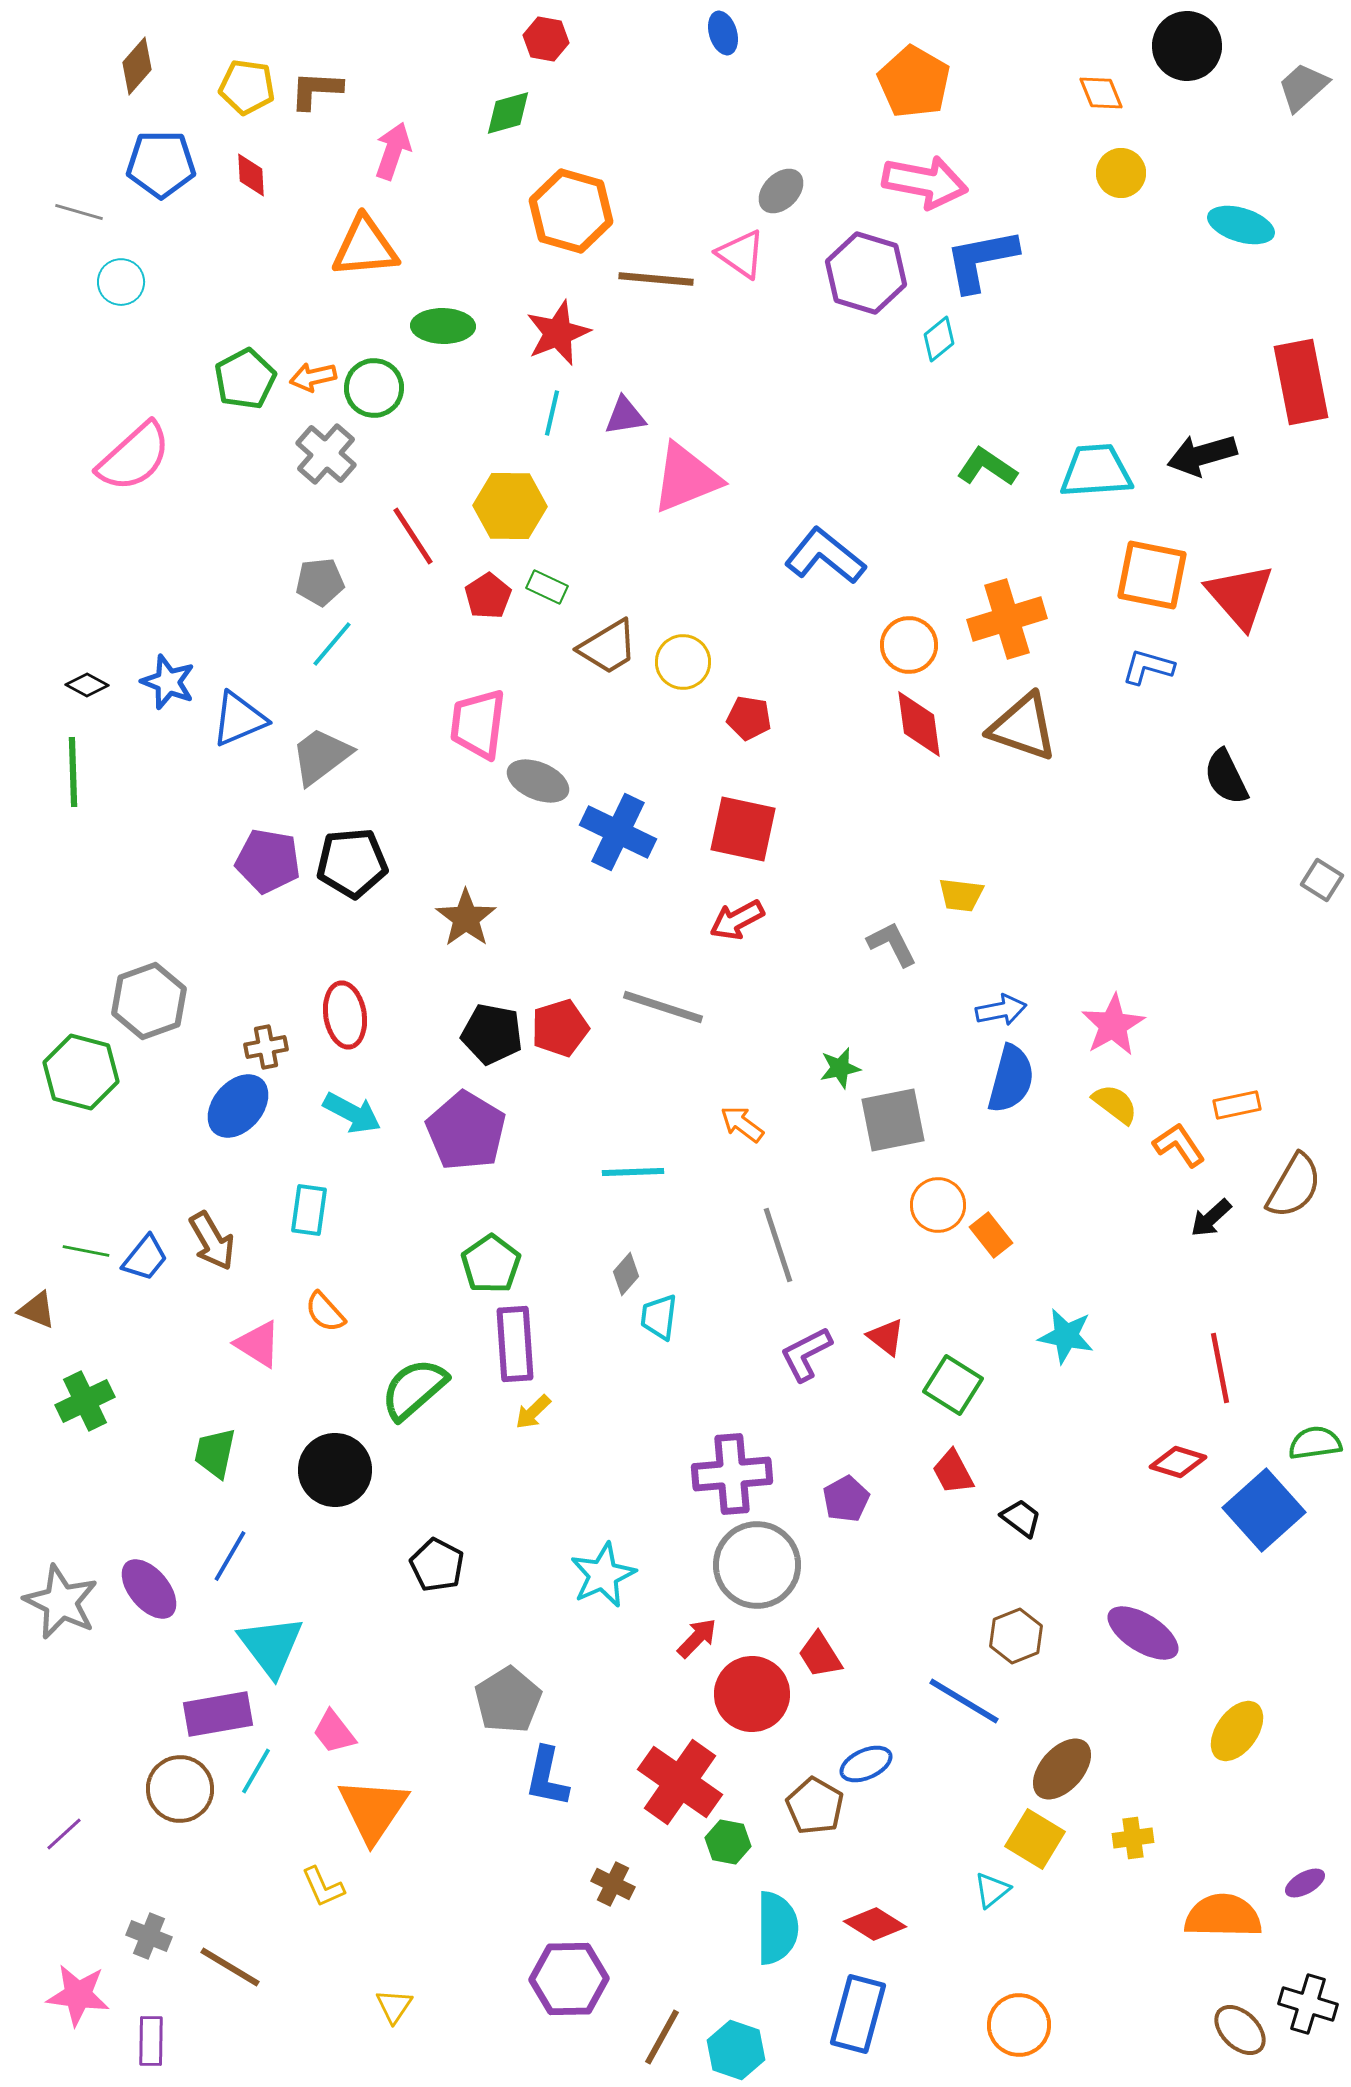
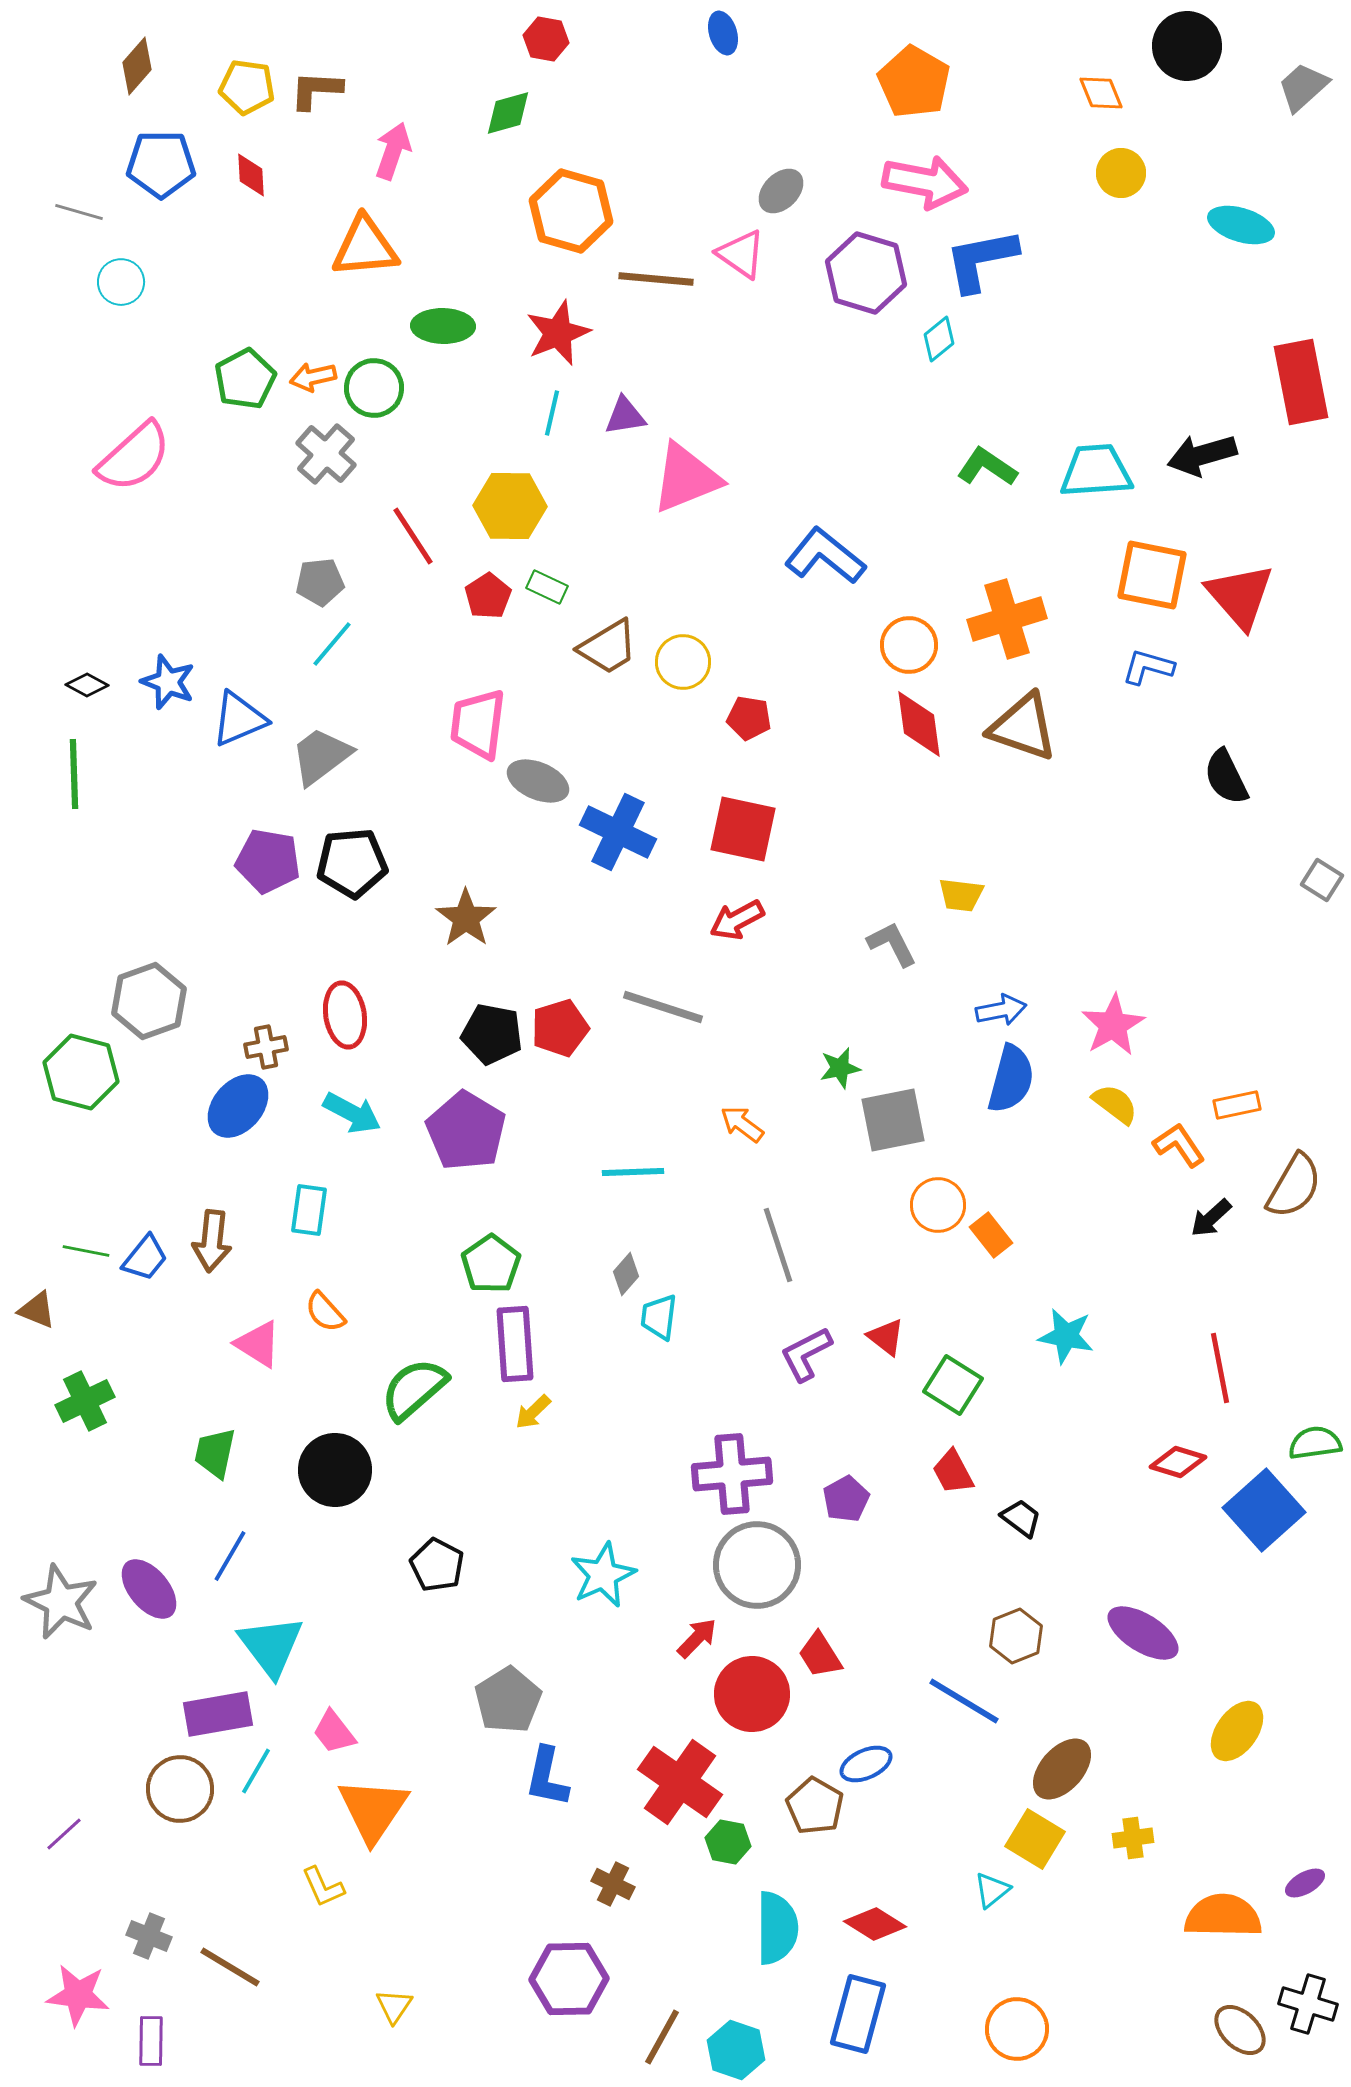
green line at (73, 772): moved 1 px right, 2 px down
brown arrow at (212, 1241): rotated 36 degrees clockwise
orange circle at (1019, 2025): moved 2 px left, 4 px down
